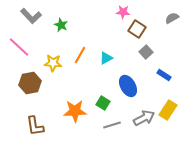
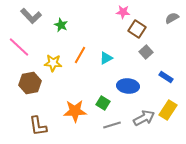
blue rectangle: moved 2 px right, 2 px down
blue ellipse: rotated 55 degrees counterclockwise
brown L-shape: moved 3 px right
